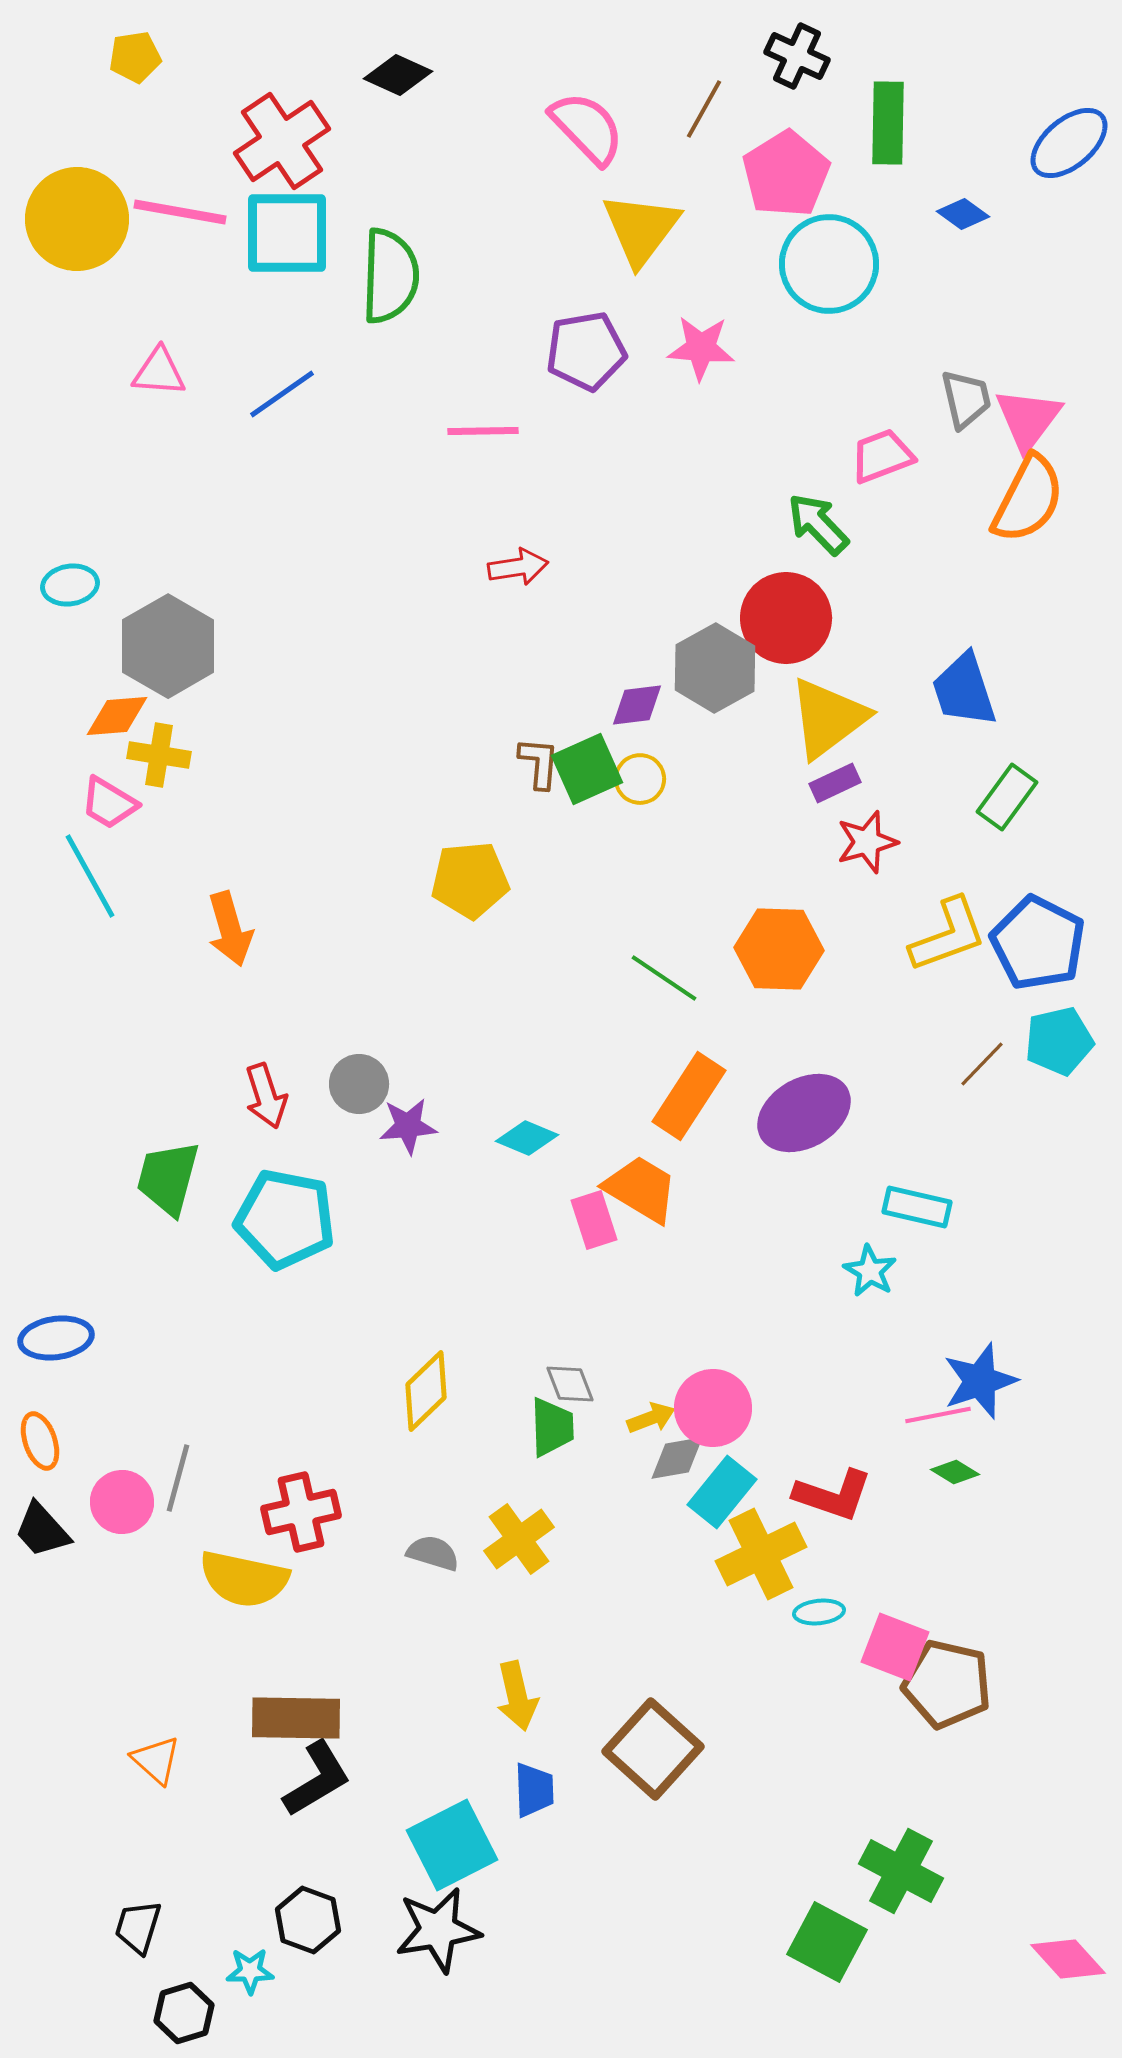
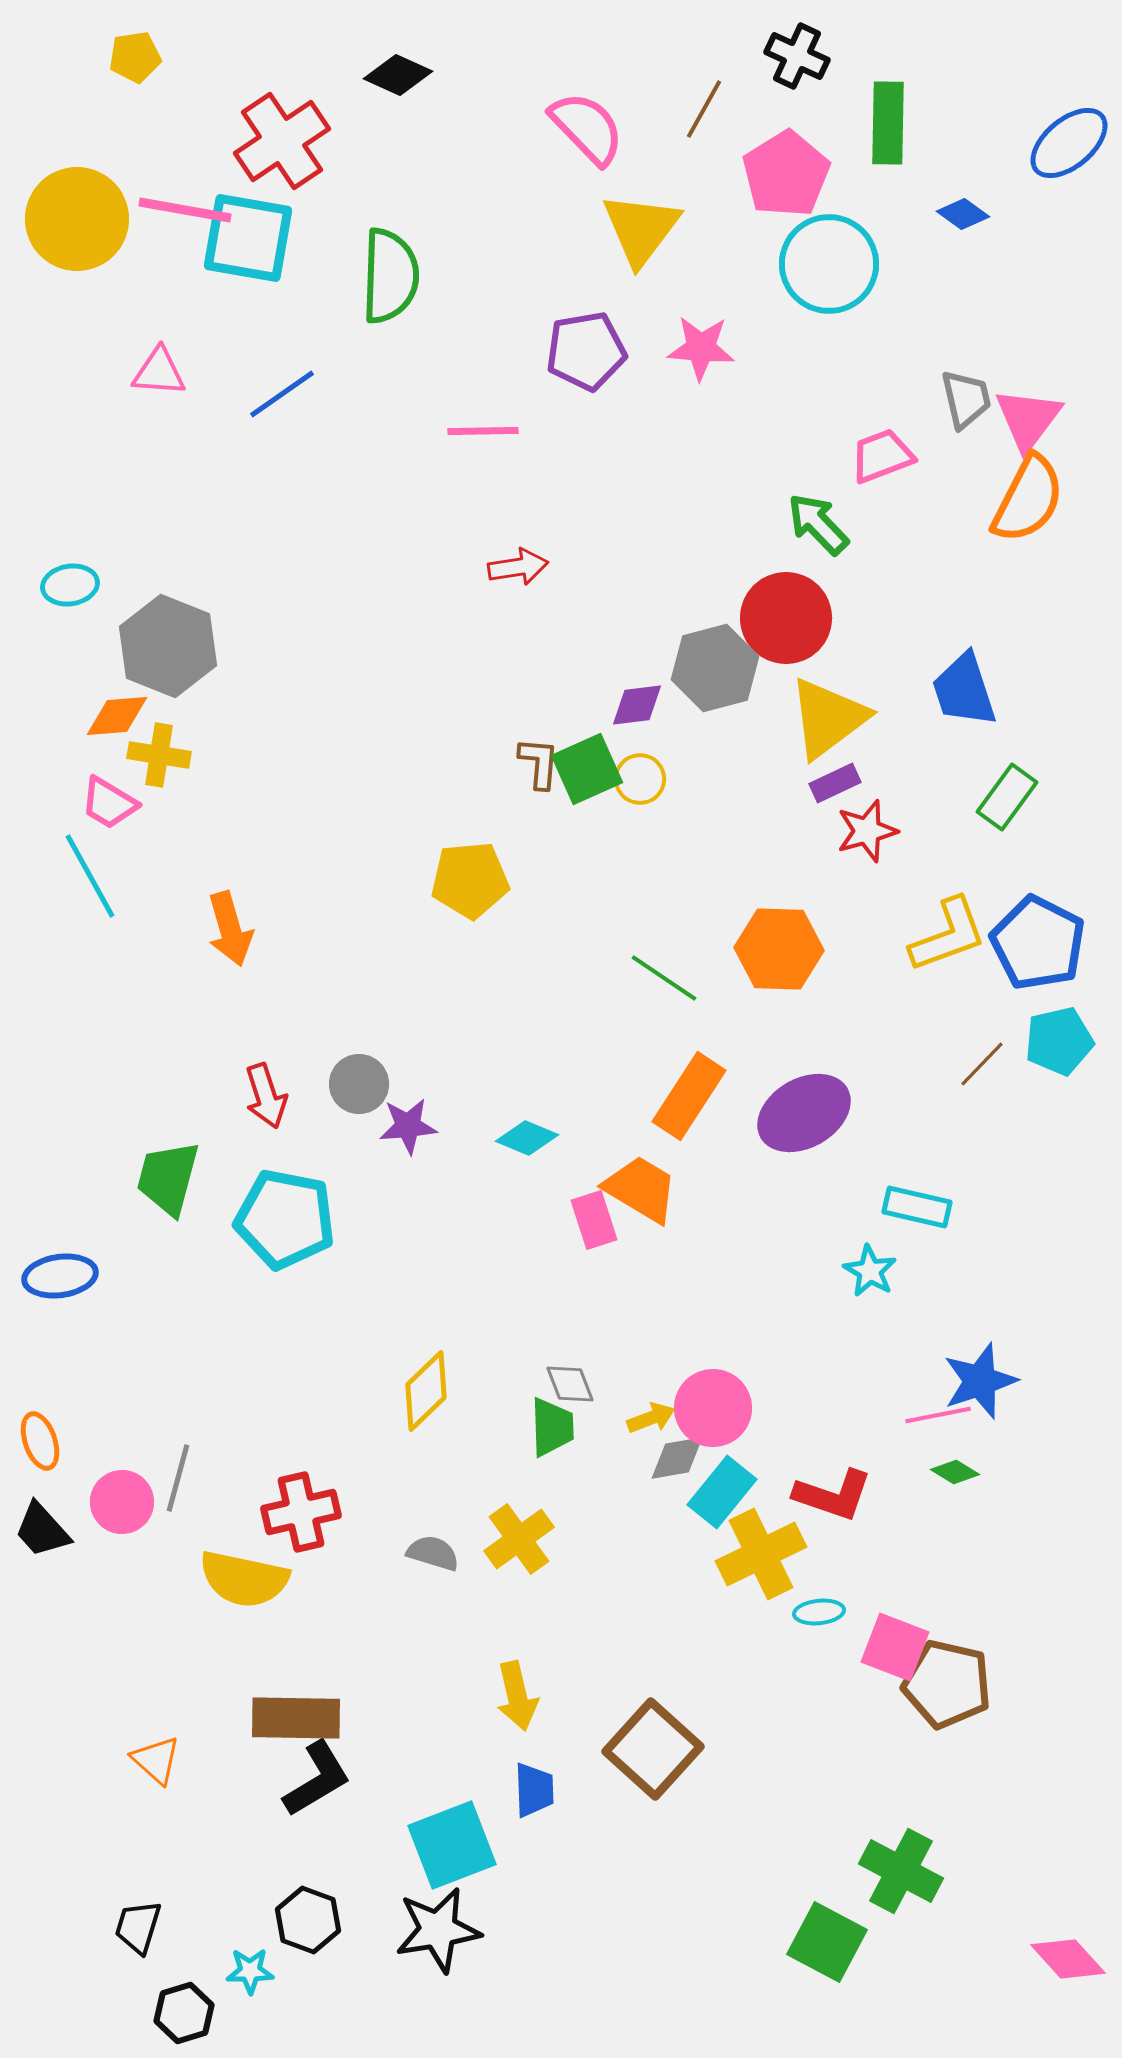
pink line at (180, 212): moved 5 px right, 2 px up
cyan square at (287, 233): moved 39 px left, 5 px down; rotated 10 degrees clockwise
gray hexagon at (168, 646): rotated 8 degrees counterclockwise
gray hexagon at (715, 668): rotated 14 degrees clockwise
red star at (867, 842): moved 11 px up
blue ellipse at (56, 1338): moved 4 px right, 62 px up
cyan square at (452, 1845): rotated 6 degrees clockwise
